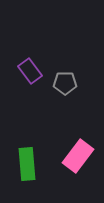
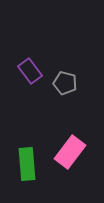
gray pentagon: rotated 15 degrees clockwise
pink rectangle: moved 8 px left, 4 px up
